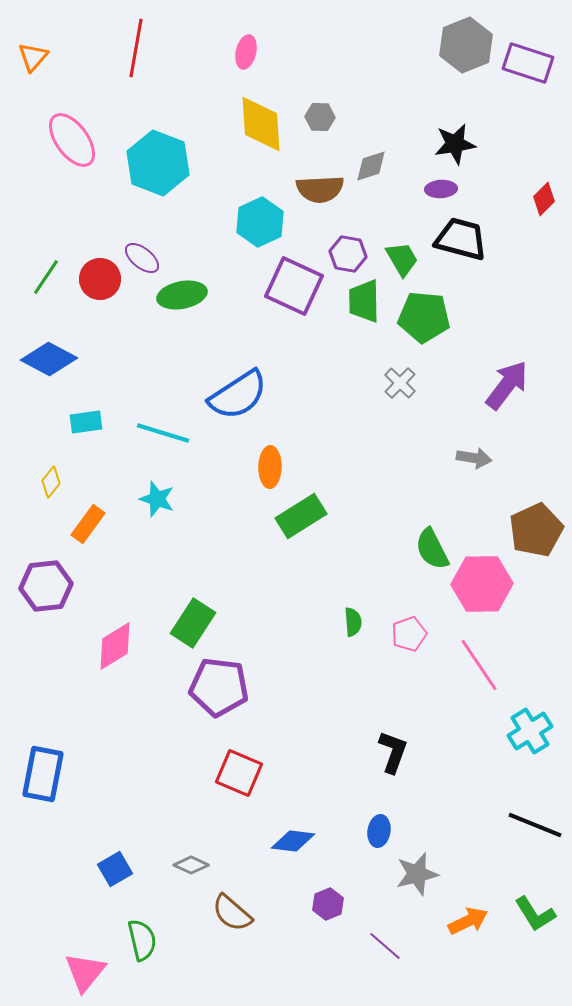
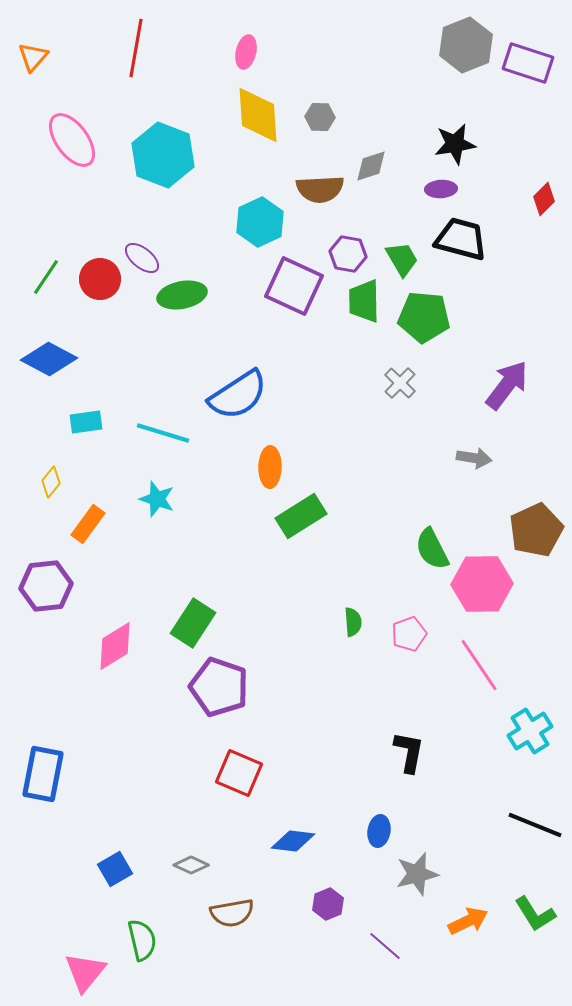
yellow diamond at (261, 124): moved 3 px left, 9 px up
cyan hexagon at (158, 163): moved 5 px right, 8 px up
purple pentagon at (219, 687): rotated 12 degrees clockwise
black L-shape at (393, 752): moved 16 px right; rotated 9 degrees counterclockwise
brown semicircle at (232, 913): rotated 51 degrees counterclockwise
